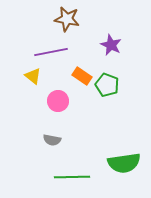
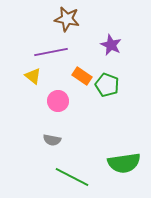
green line: rotated 28 degrees clockwise
